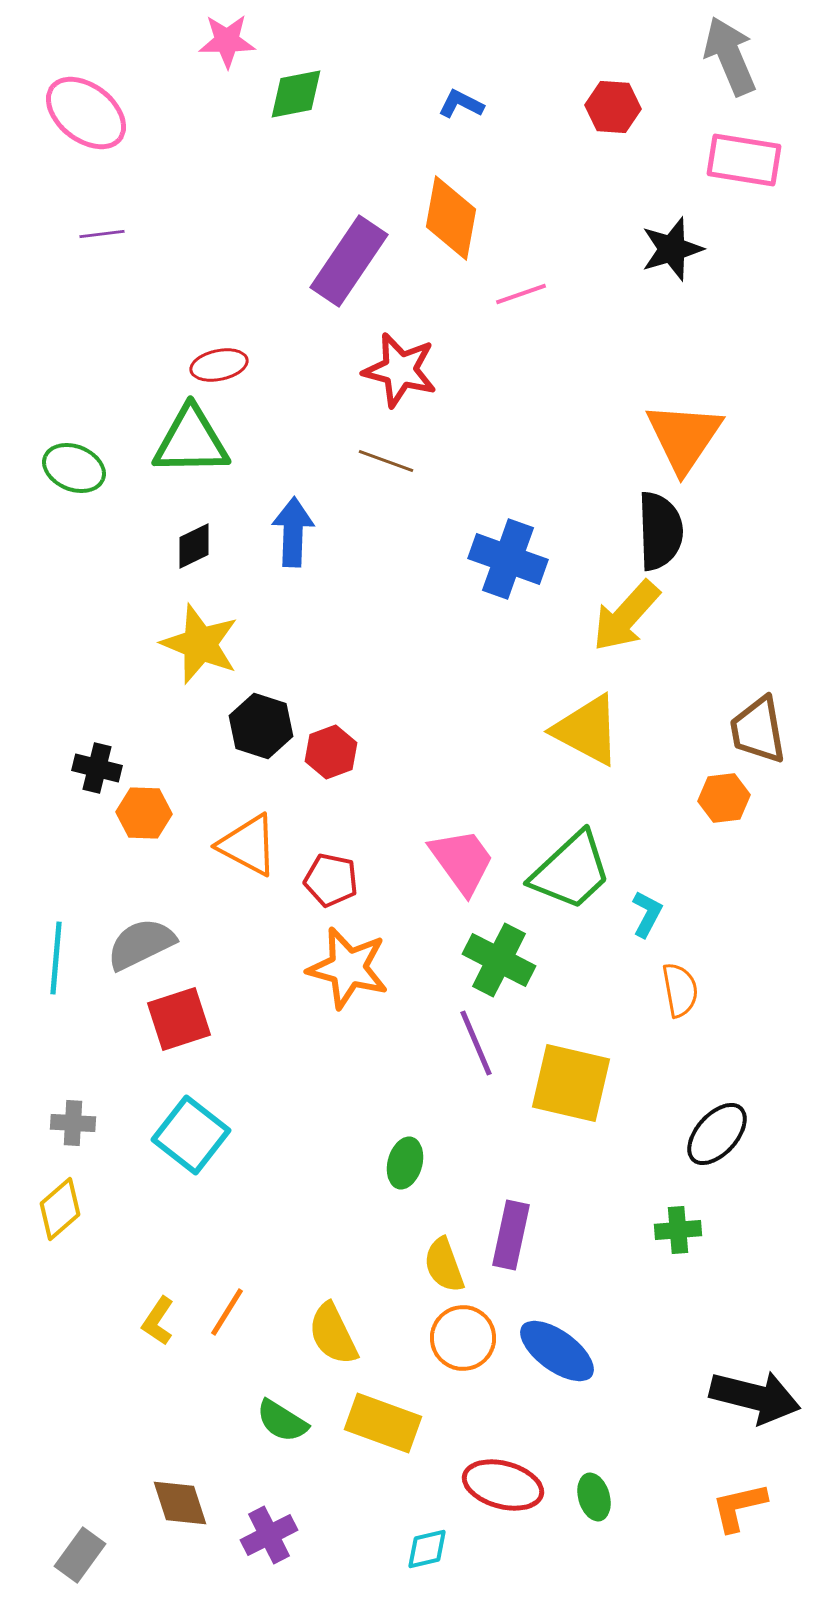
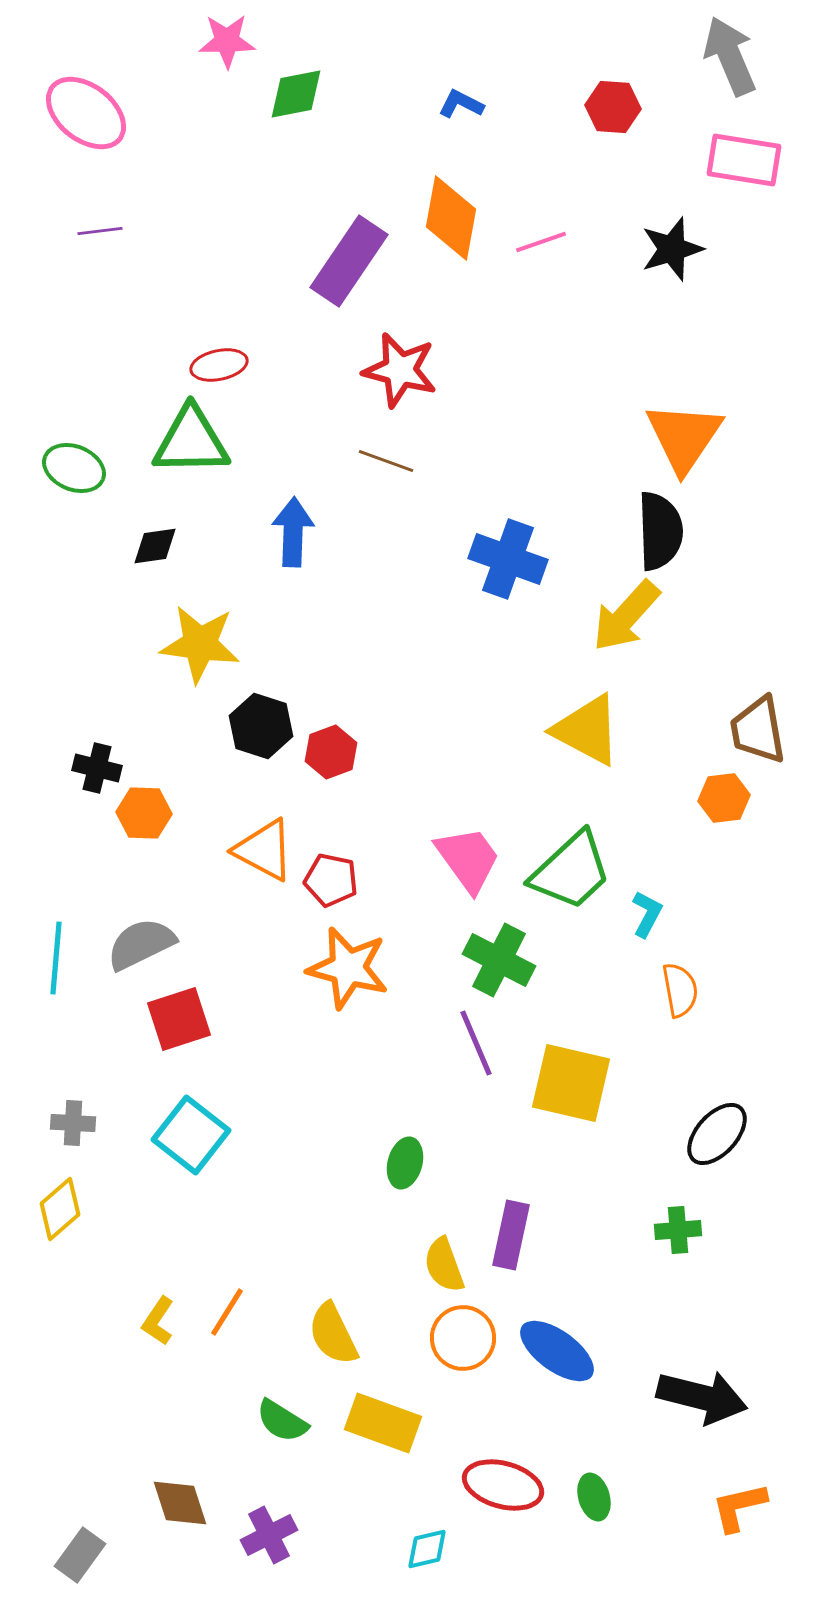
purple line at (102, 234): moved 2 px left, 3 px up
pink line at (521, 294): moved 20 px right, 52 px up
black diamond at (194, 546): moved 39 px left; rotated 18 degrees clockwise
yellow star at (200, 644): rotated 14 degrees counterclockwise
orange triangle at (248, 845): moved 16 px right, 5 px down
pink trapezoid at (462, 861): moved 6 px right, 2 px up
black arrow at (755, 1397): moved 53 px left
